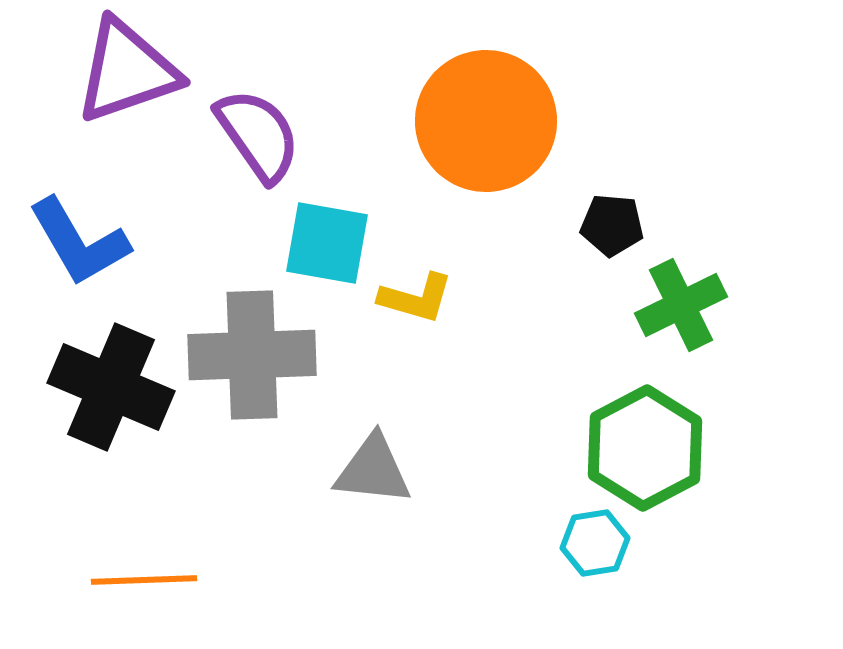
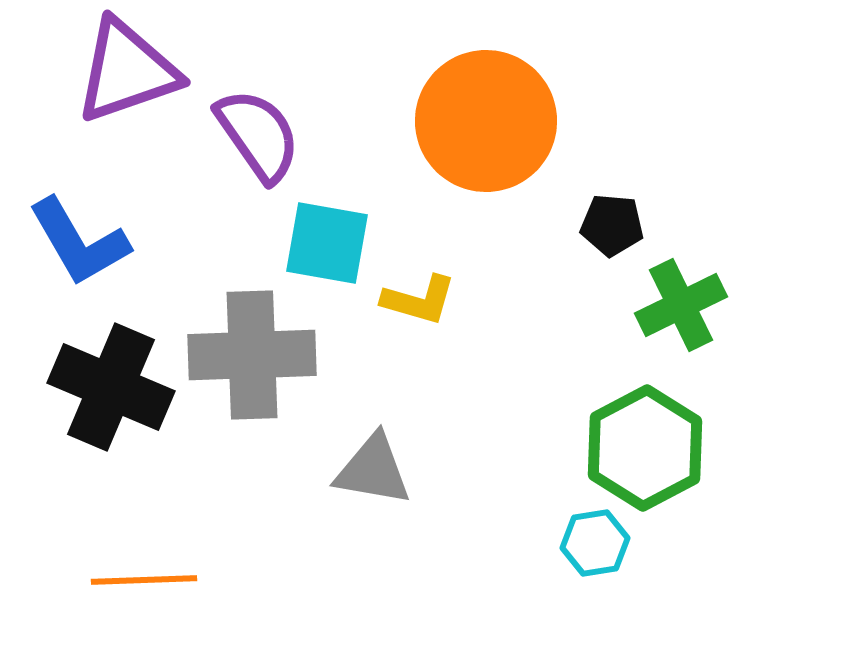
yellow L-shape: moved 3 px right, 2 px down
gray triangle: rotated 4 degrees clockwise
